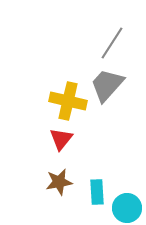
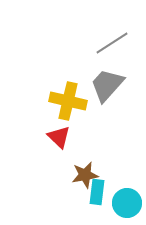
gray line: rotated 24 degrees clockwise
red triangle: moved 2 px left, 2 px up; rotated 25 degrees counterclockwise
brown star: moved 26 px right, 7 px up
cyan rectangle: rotated 10 degrees clockwise
cyan circle: moved 5 px up
